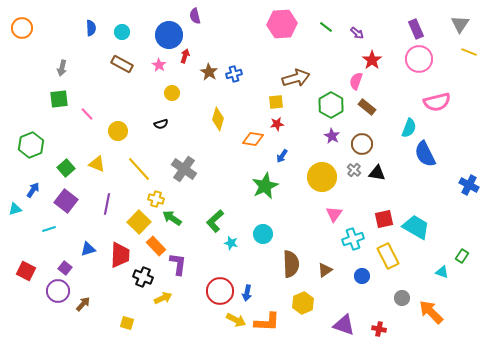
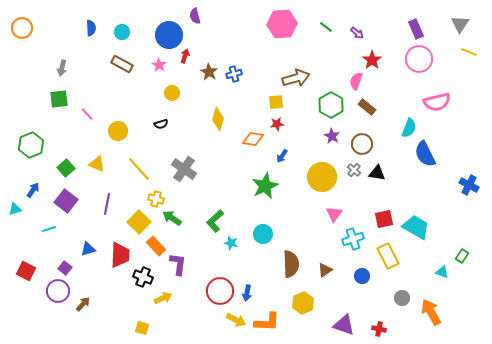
orange arrow at (431, 312): rotated 16 degrees clockwise
yellow square at (127, 323): moved 15 px right, 5 px down
